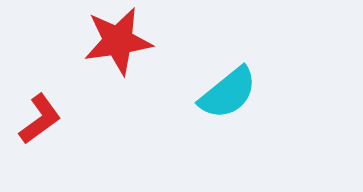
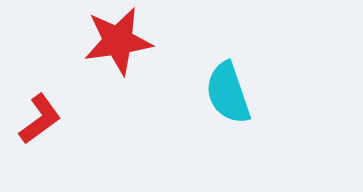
cyan semicircle: rotated 110 degrees clockwise
